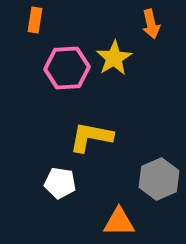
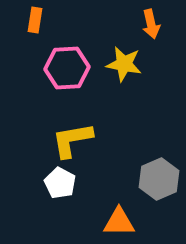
yellow star: moved 10 px right, 6 px down; rotated 30 degrees counterclockwise
yellow L-shape: moved 19 px left, 3 px down; rotated 21 degrees counterclockwise
white pentagon: rotated 20 degrees clockwise
